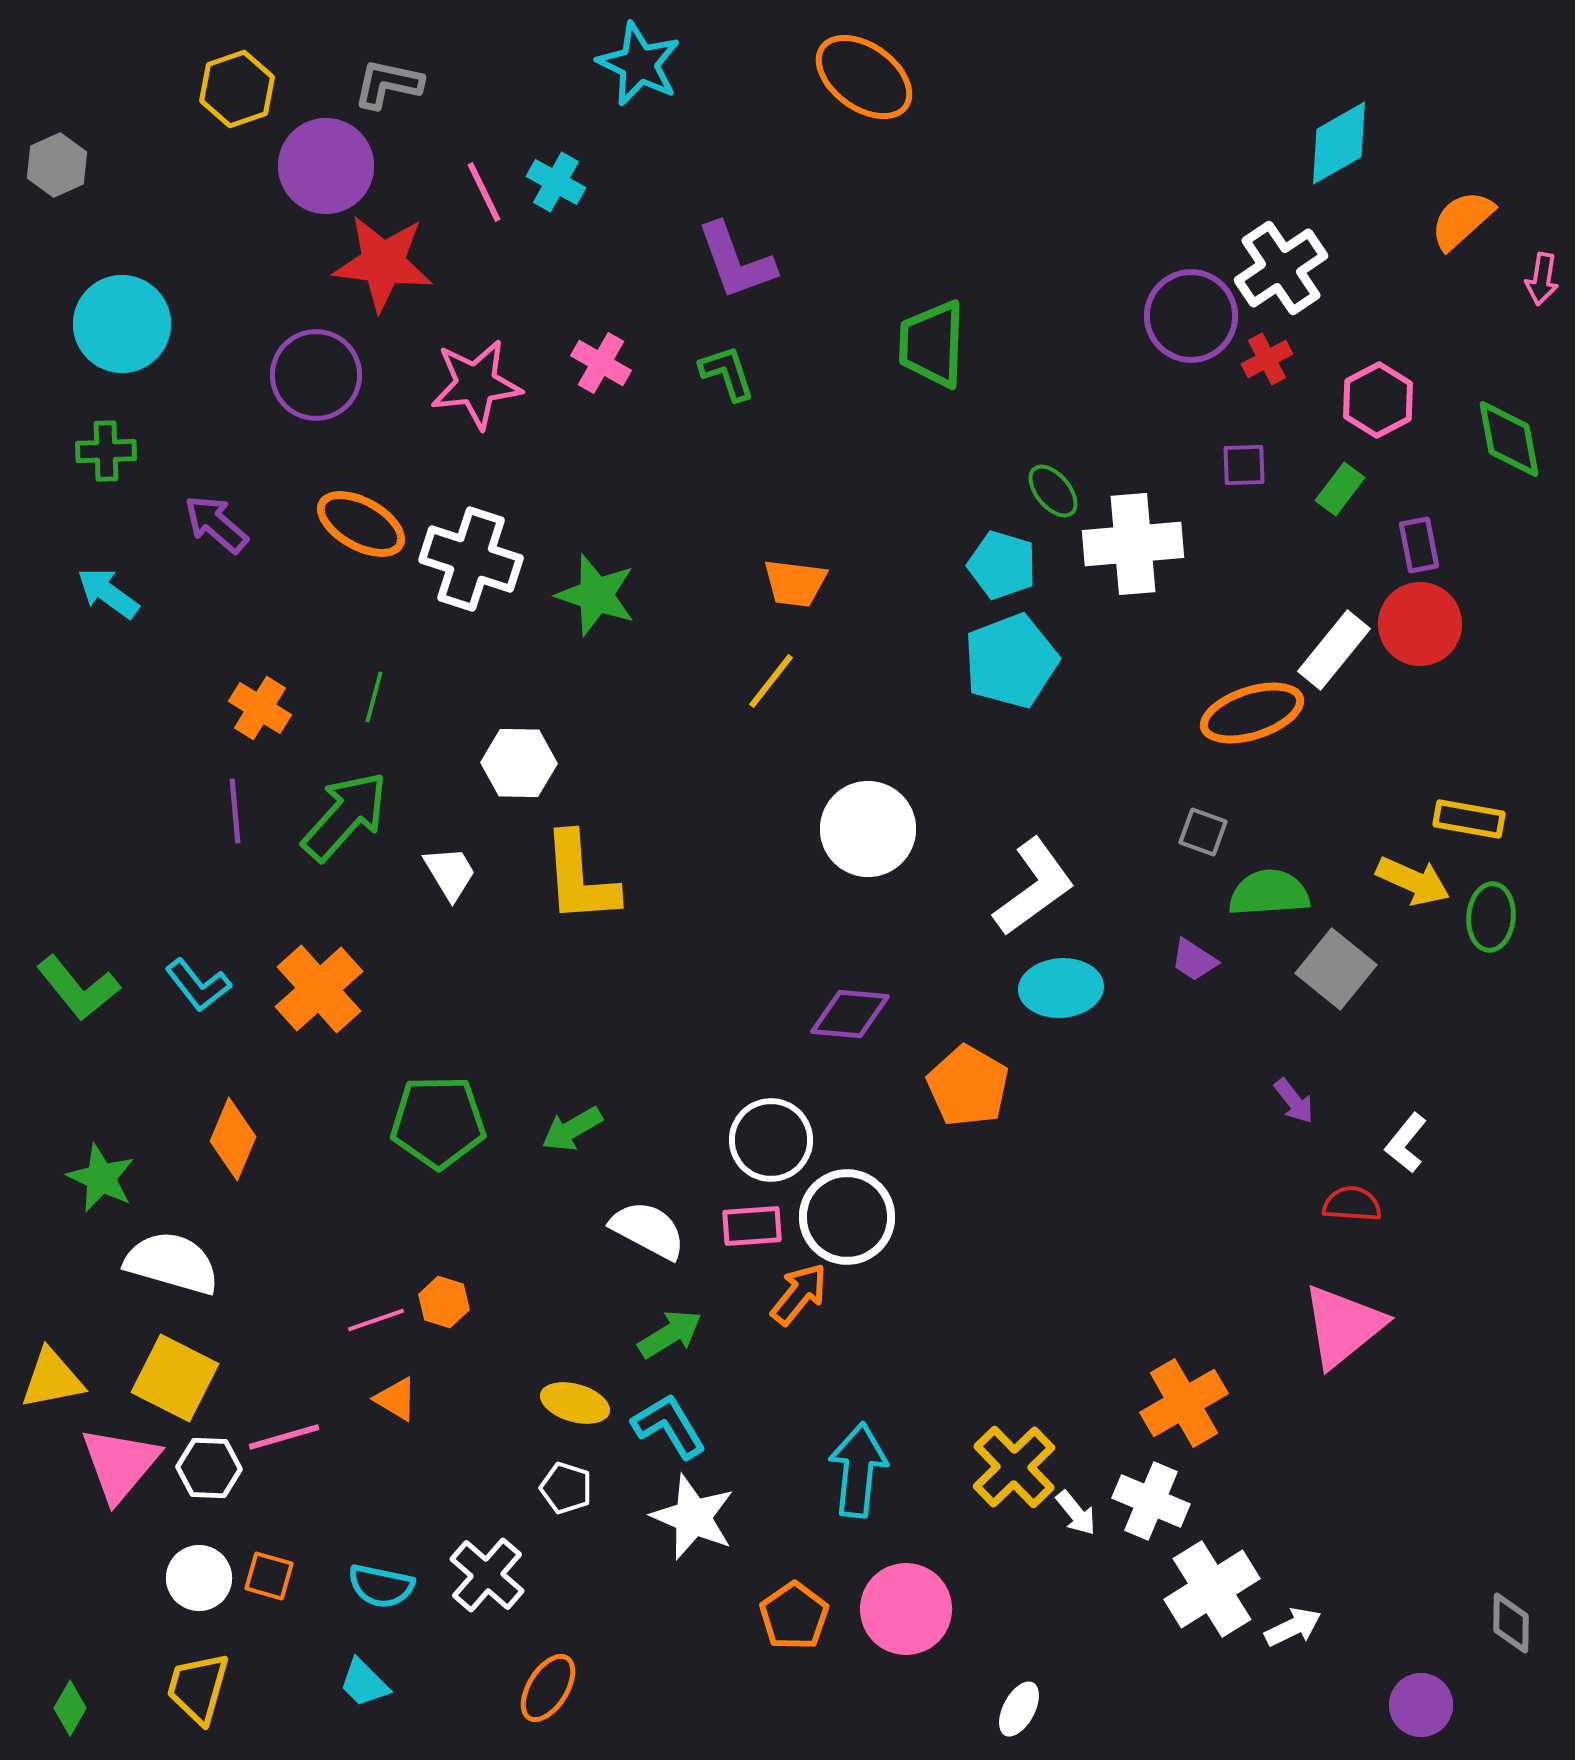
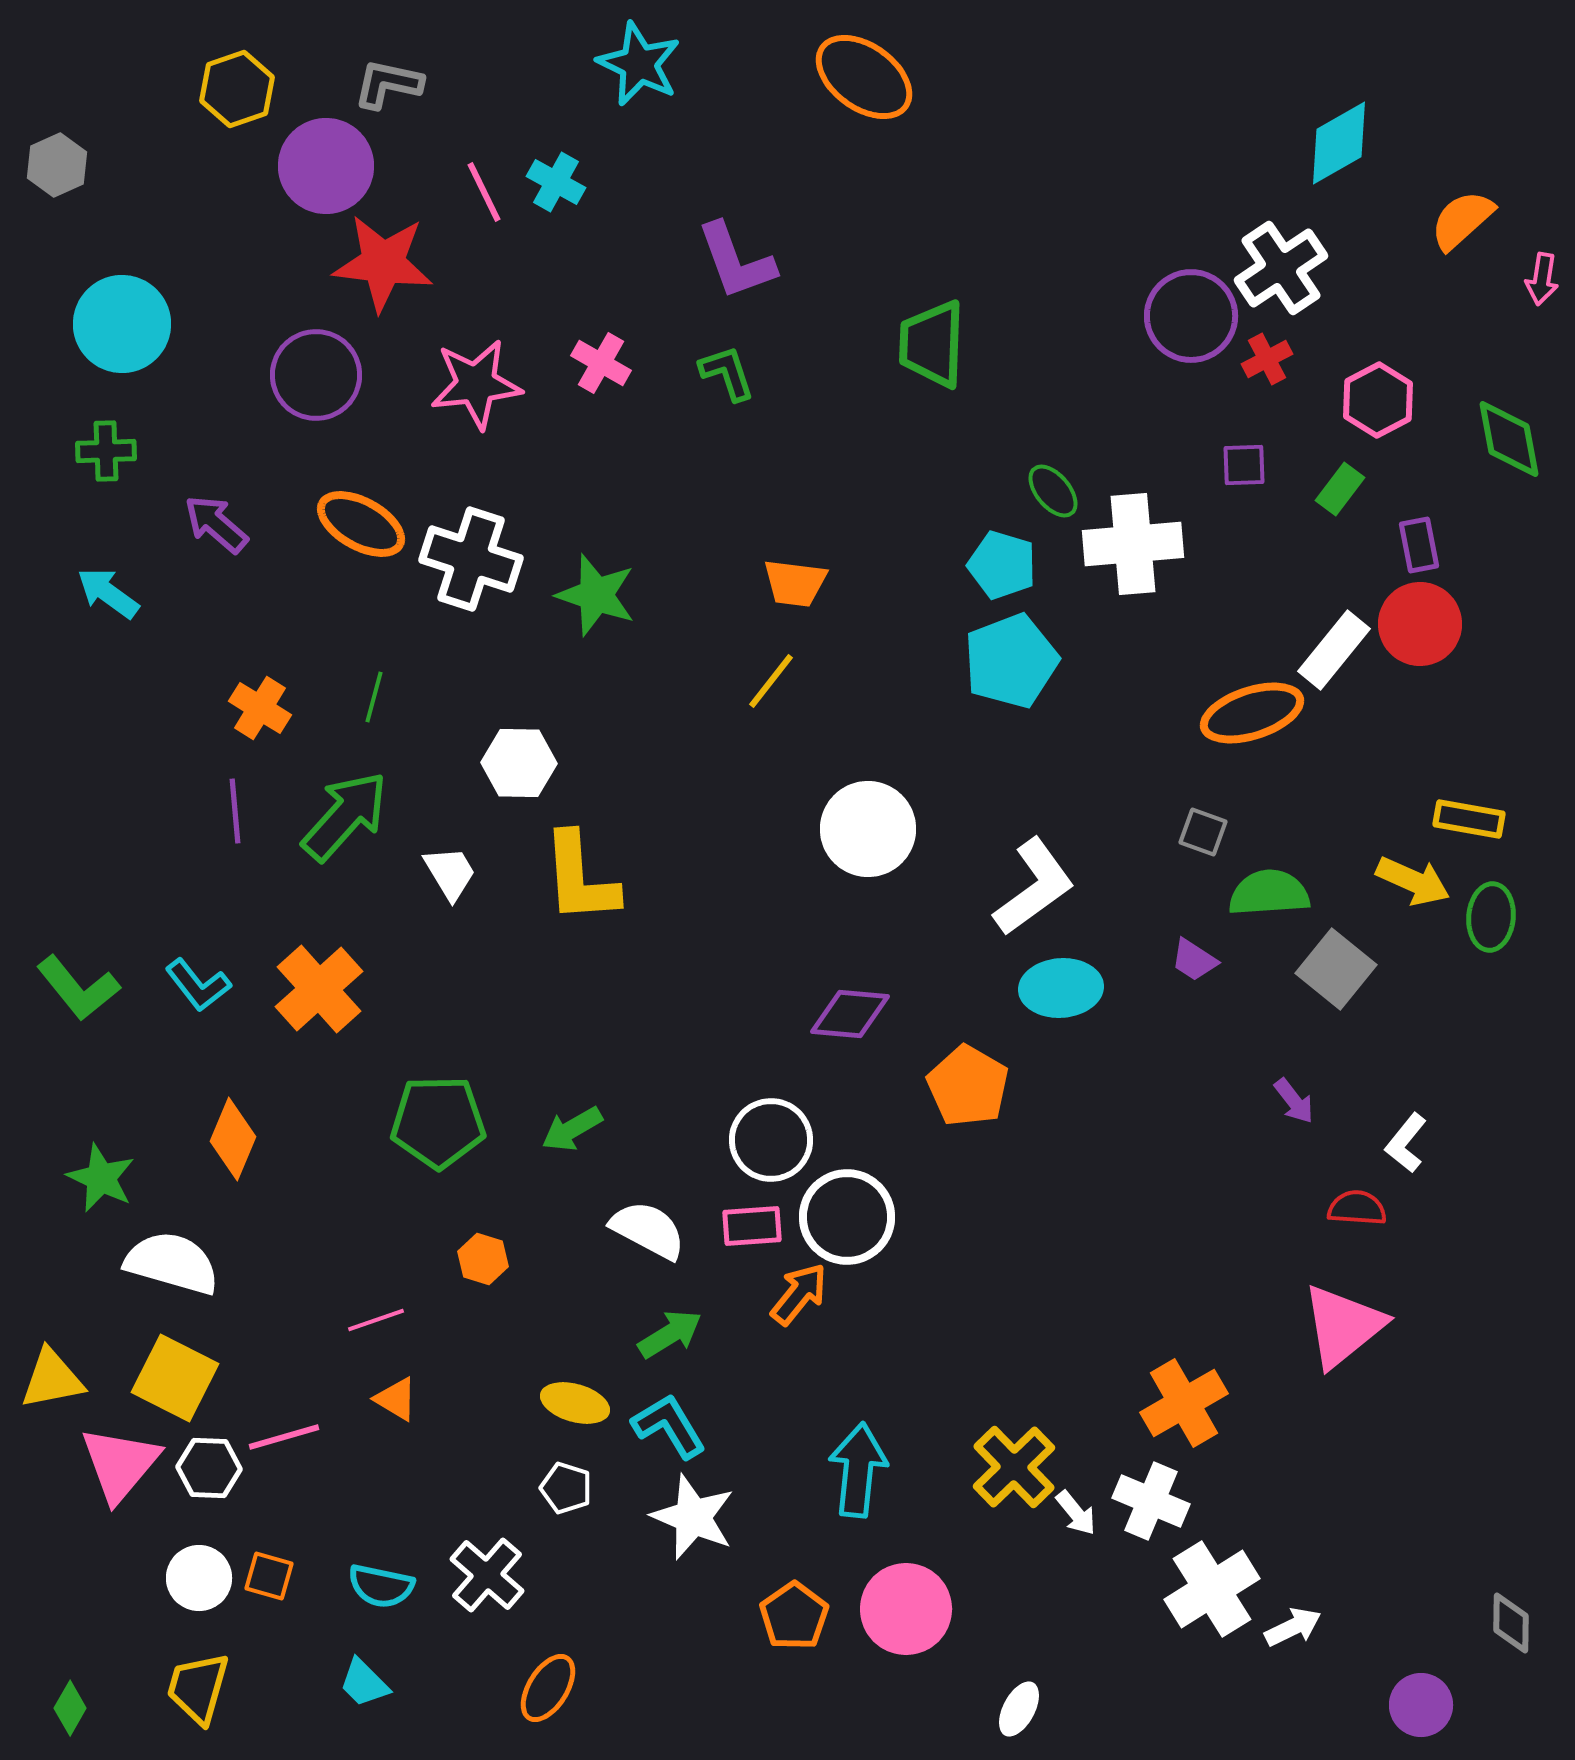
red semicircle at (1352, 1204): moved 5 px right, 4 px down
orange hexagon at (444, 1302): moved 39 px right, 43 px up
